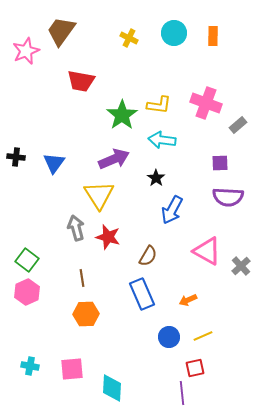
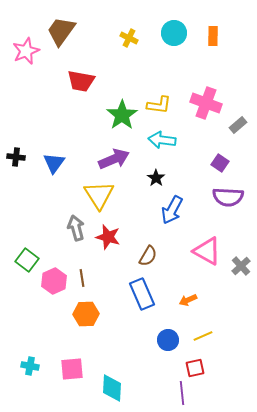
purple square: rotated 36 degrees clockwise
pink hexagon: moved 27 px right, 11 px up
blue circle: moved 1 px left, 3 px down
